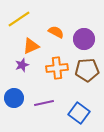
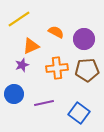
blue circle: moved 4 px up
